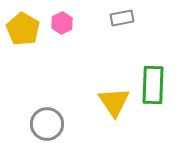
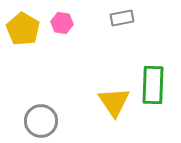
pink hexagon: rotated 25 degrees counterclockwise
gray circle: moved 6 px left, 3 px up
